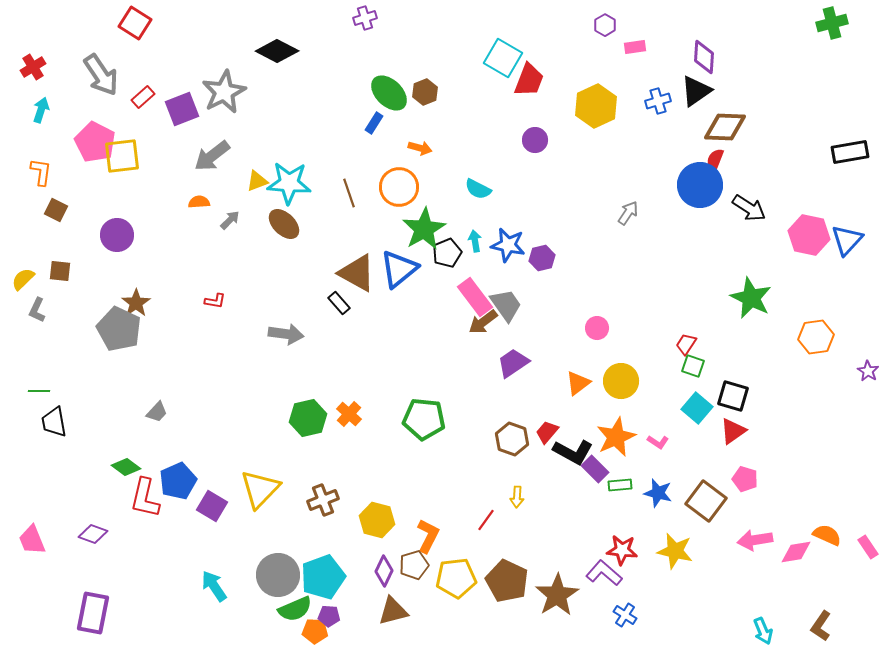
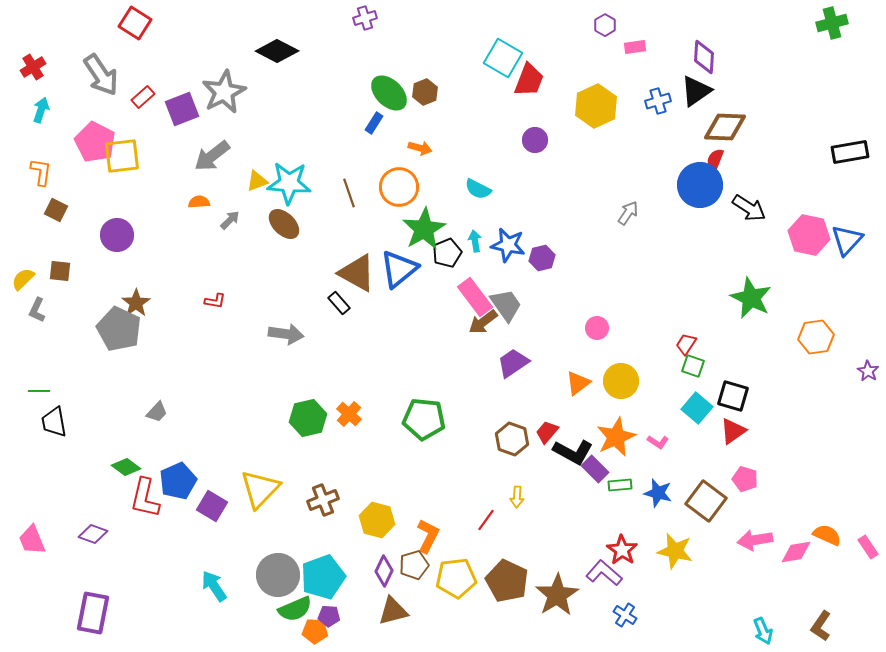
red star at (622, 550): rotated 28 degrees clockwise
